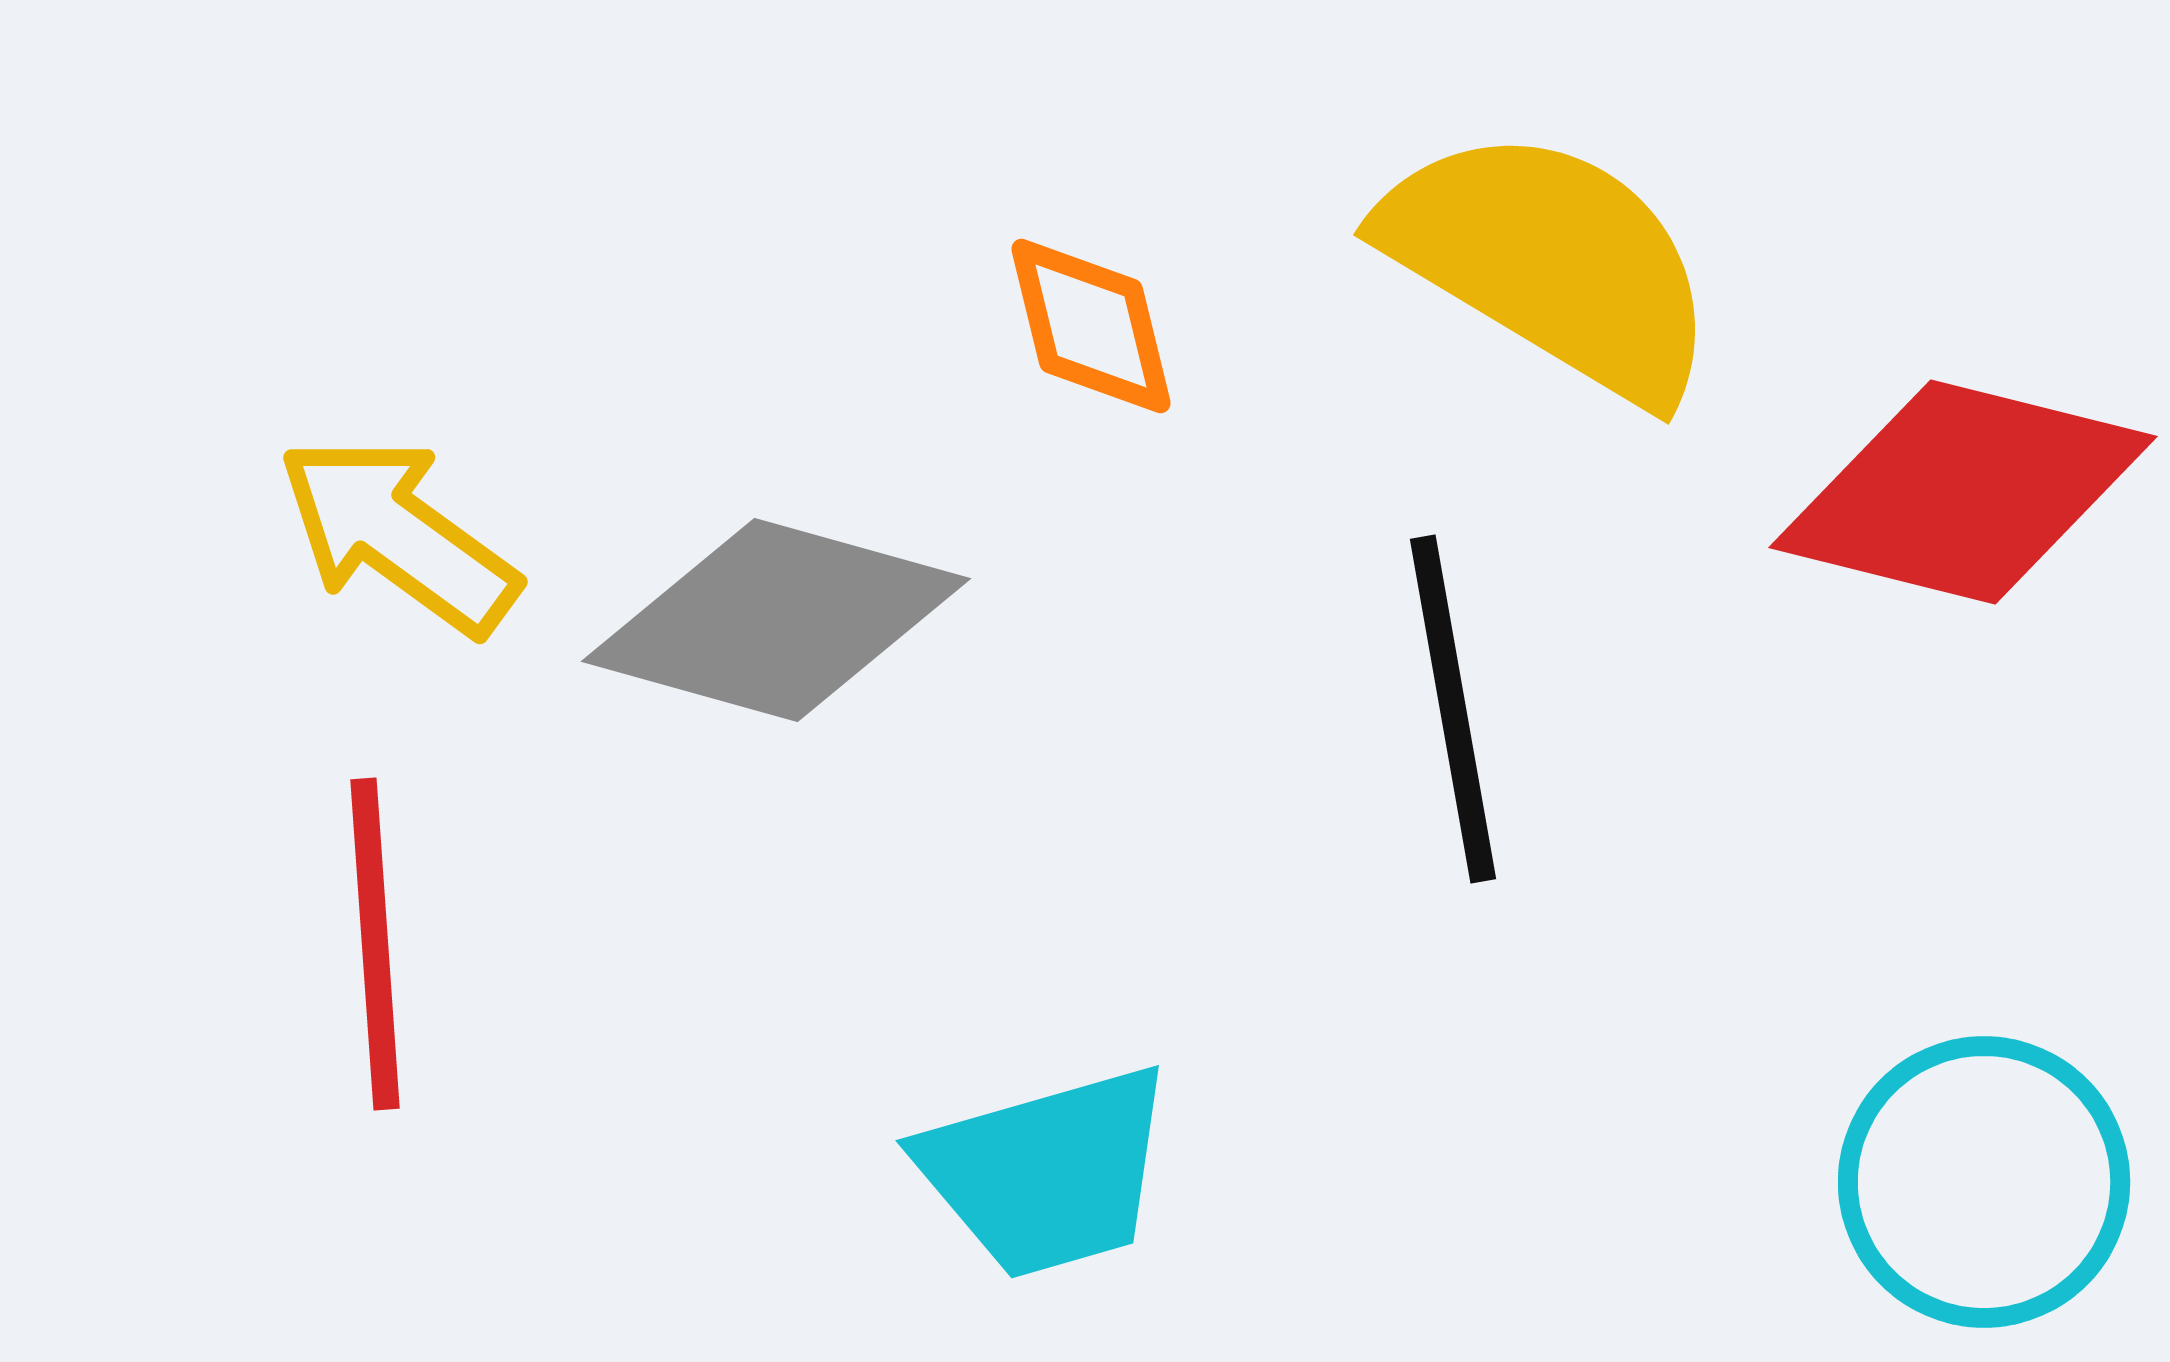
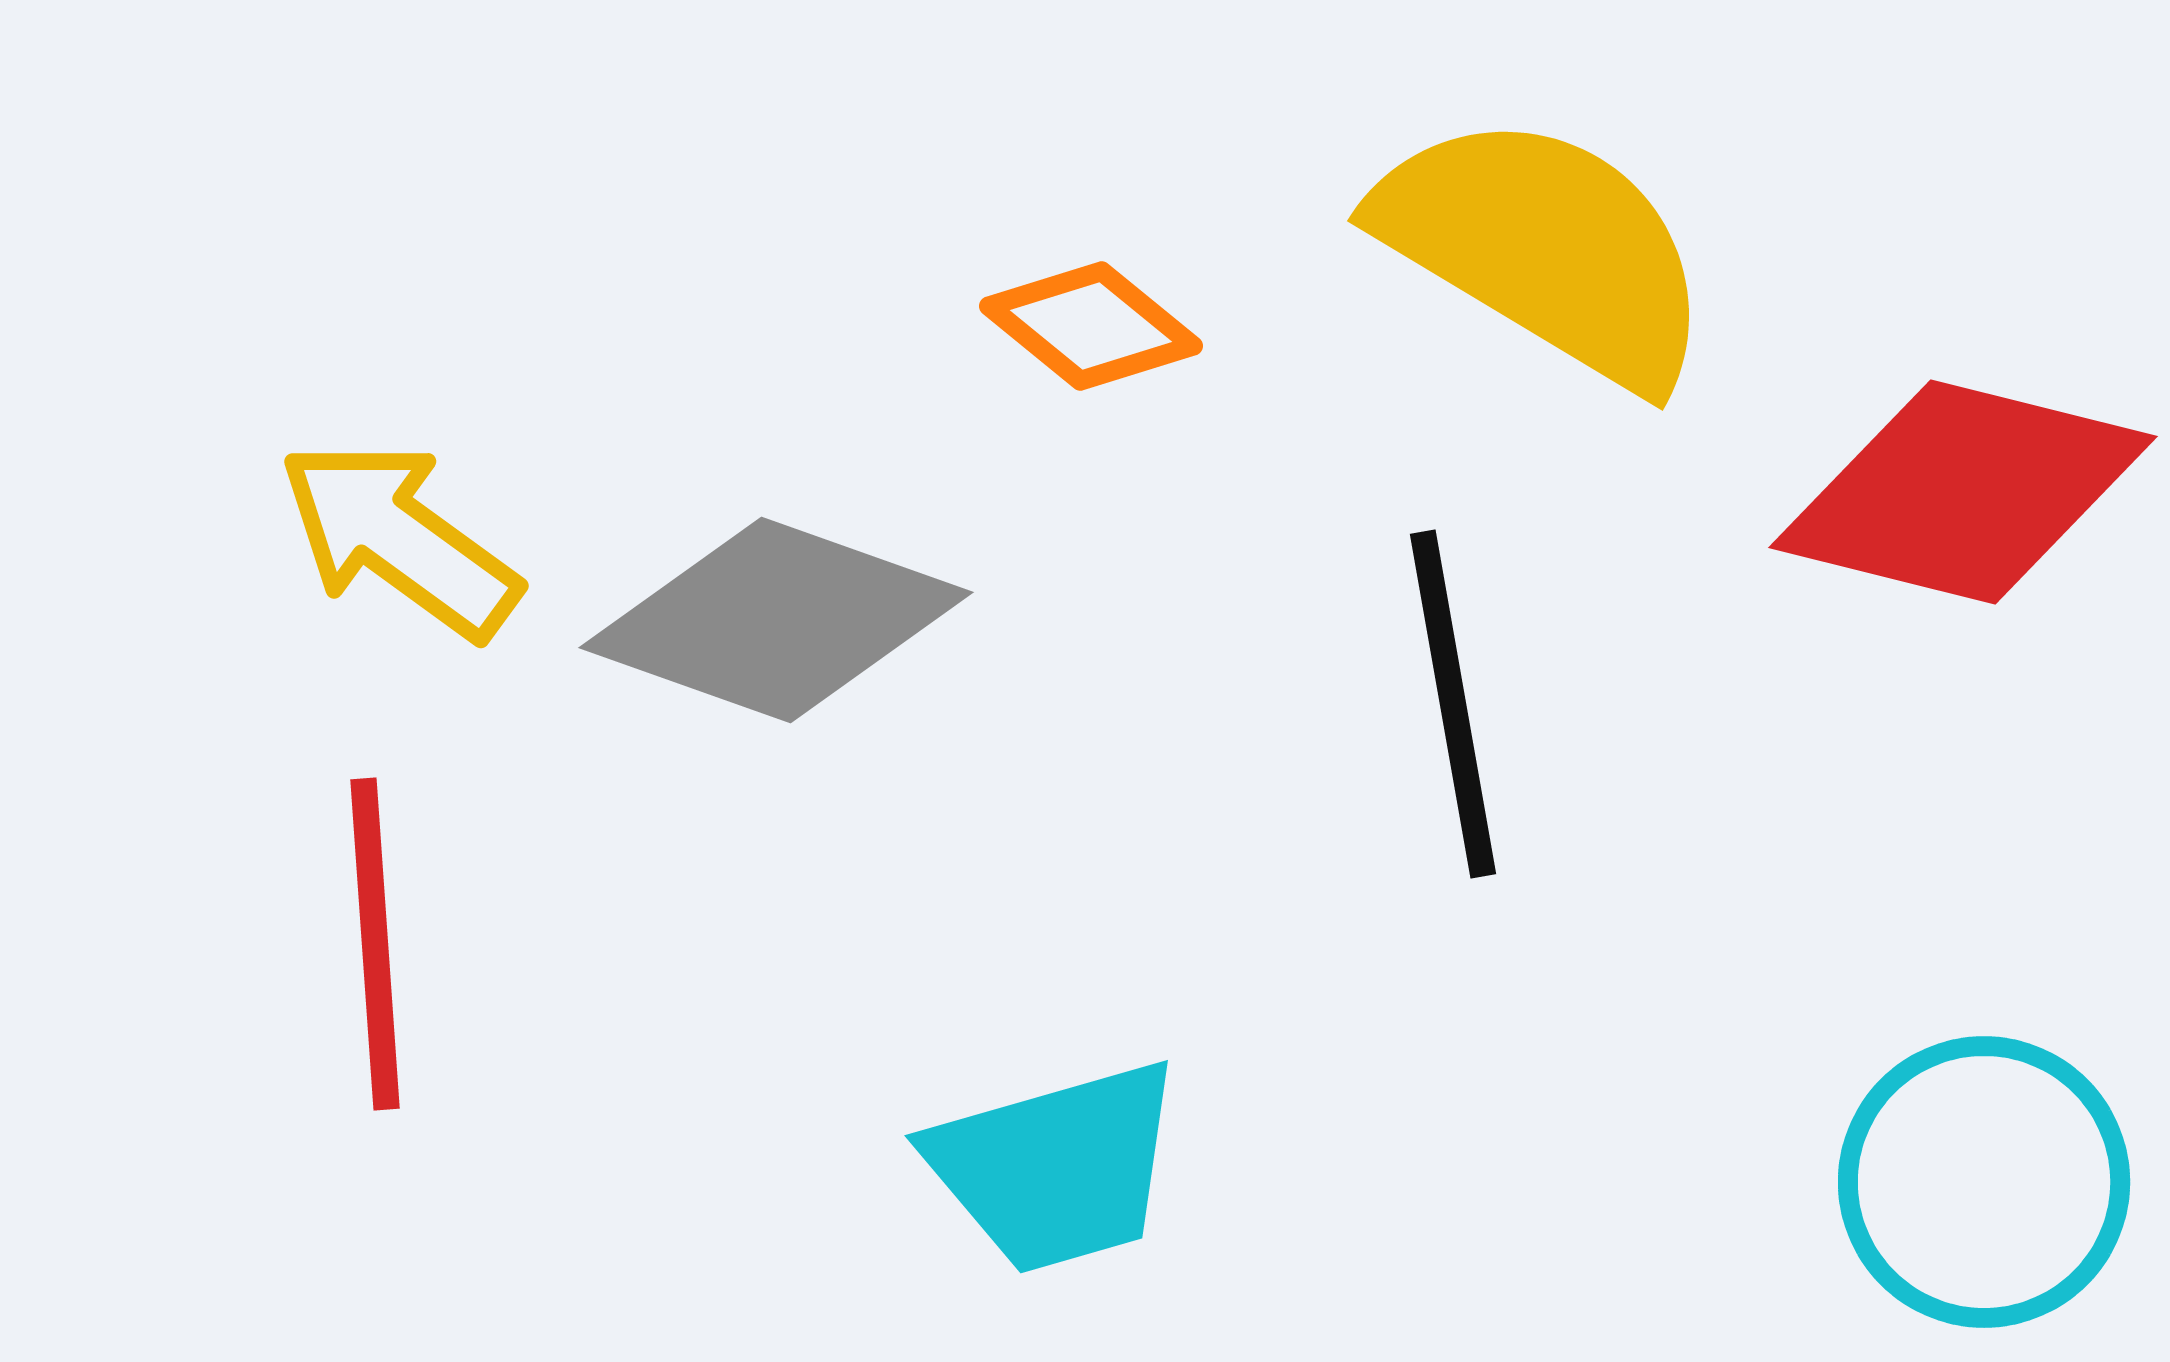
yellow semicircle: moved 6 px left, 14 px up
orange diamond: rotated 37 degrees counterclockwise
yellow arrow: moved 1 px right, 4 px down
gray diamond: rotated 4 degrees clockwise
black line: moved 5 px up
cyan trapezoid: moved 9 px right, 5 px up
